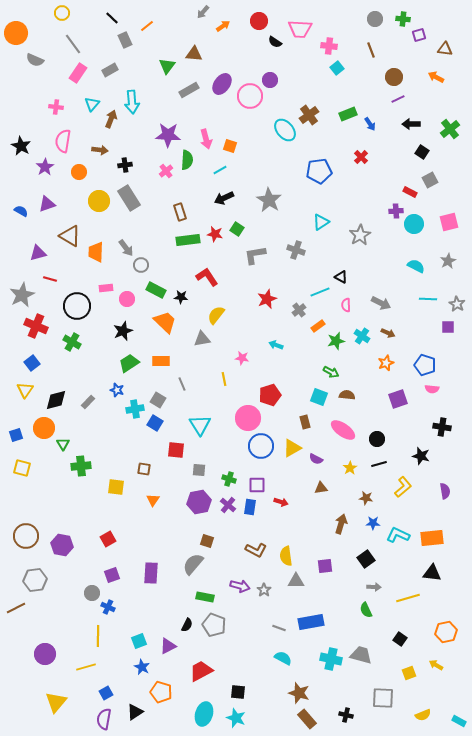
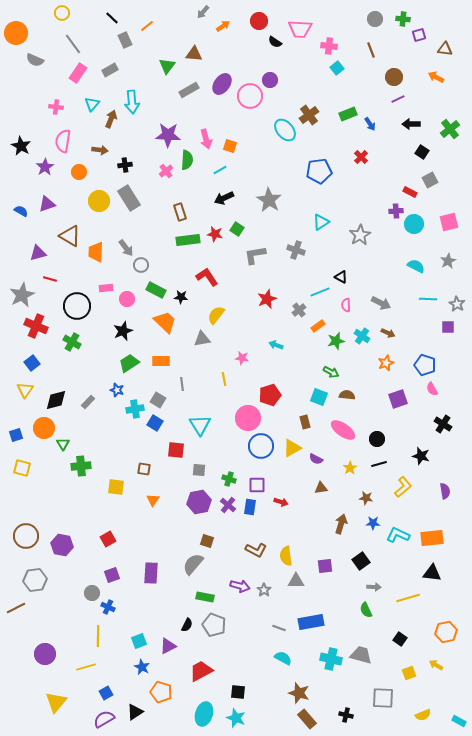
gray line at (182, 384): rotated 16 degrees clockwise
pink semicircle at (432, 389): rotated 56 degrees clockwise
black cross at (442, 427): moved 1 px right, 3 px up; rotated 24 degrees clockwise
black square at (366, 559): moved 5 px left, 2 px down
purple semicircle at (104, 719): rotated 50 degrees clockwise
